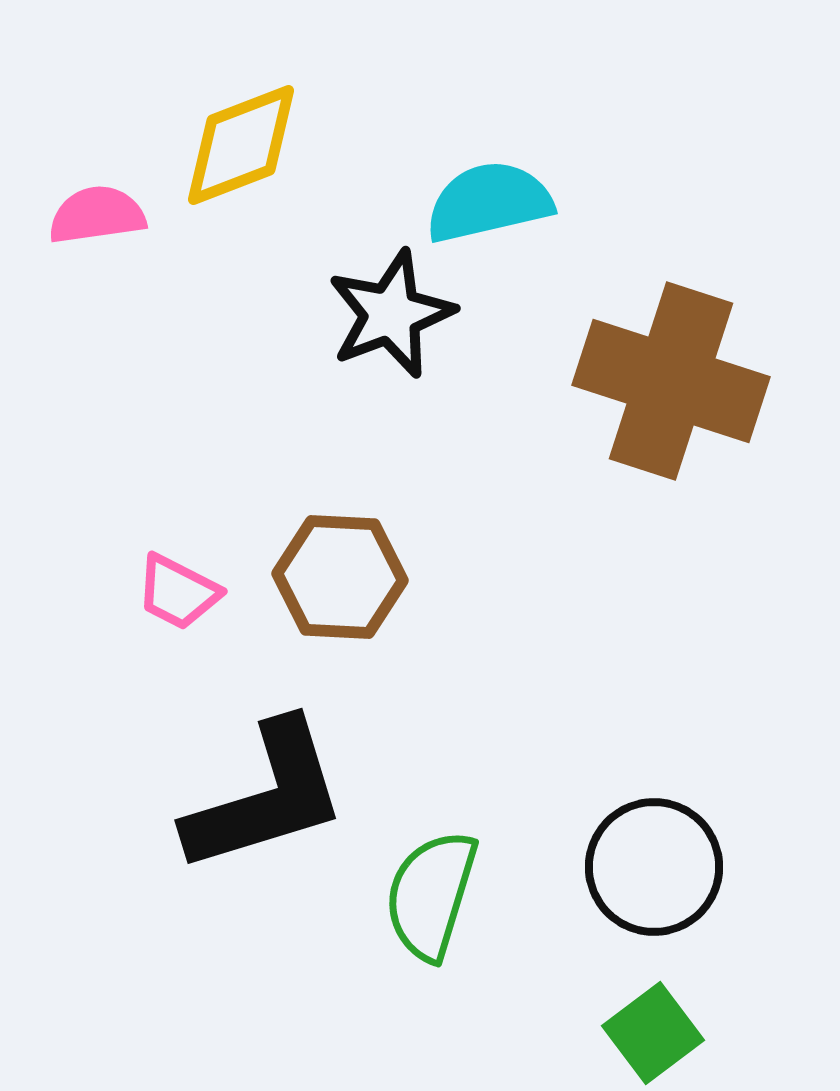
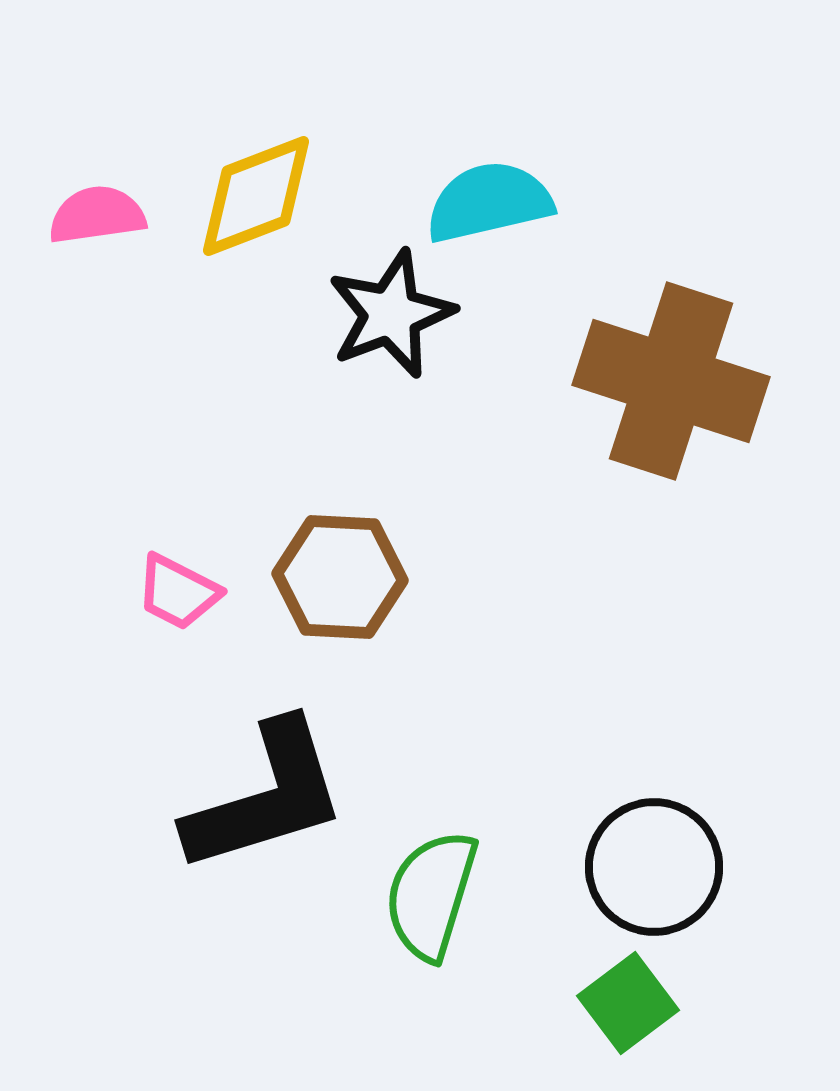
yellow diamond: moved 15 px right, 51 px down
green square: moved 25 px left, 30 px up
